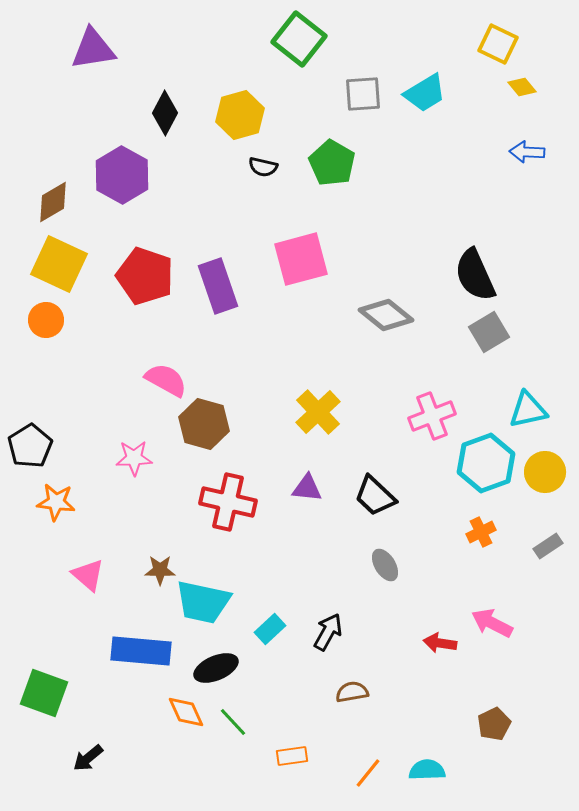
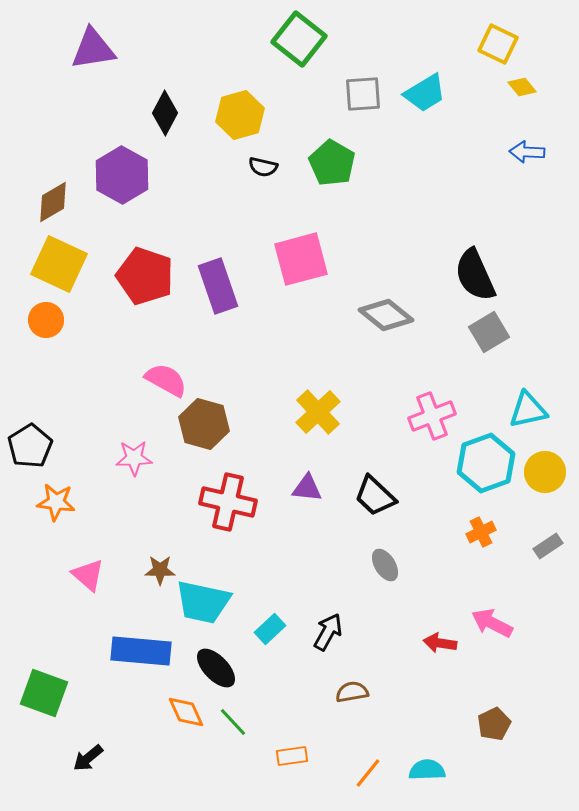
black ellipse at (216, 668): rotated 69 degrees clockwise
